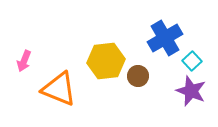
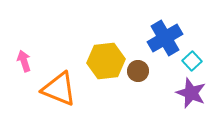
pink arrow: rotated 140 degrees clockwise
brown circle: moved 5 px up
purple star: moved 2 px down
